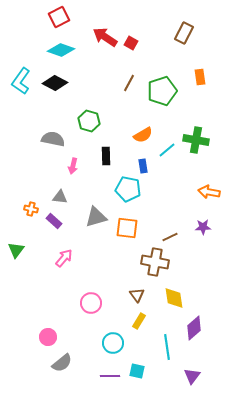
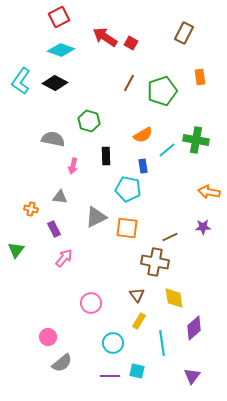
gray triangle at (96, 217): rotated 10 degrees counterclockwise
purple rectangle at (54, 221): moved 8 px down; rotated 21 degrees clockwise
cyan line at (167, 347): moved 5 px left, 4 px up
